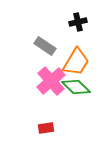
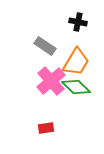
black cross: rotated 24 degrees clockwise
